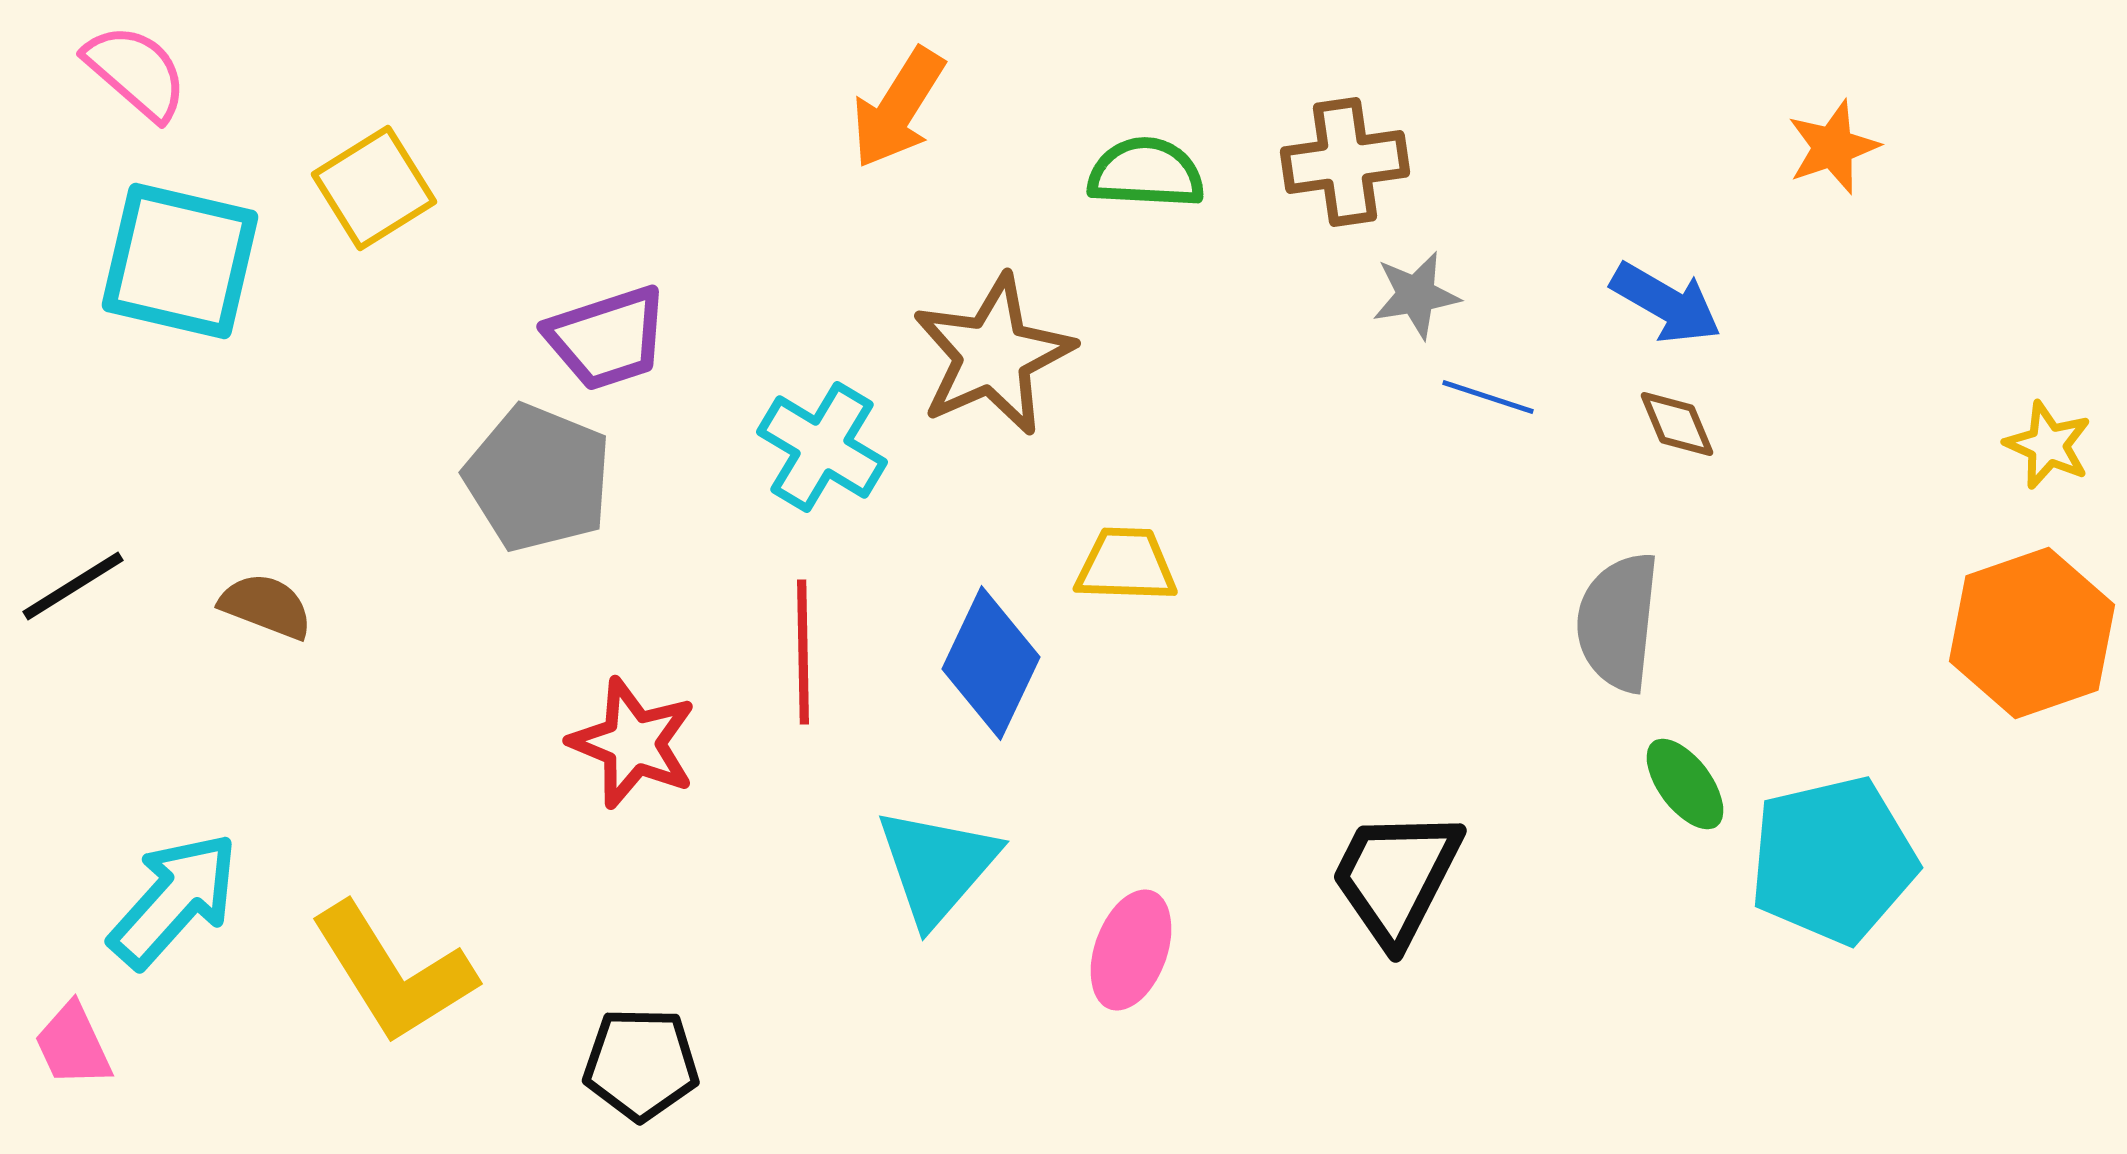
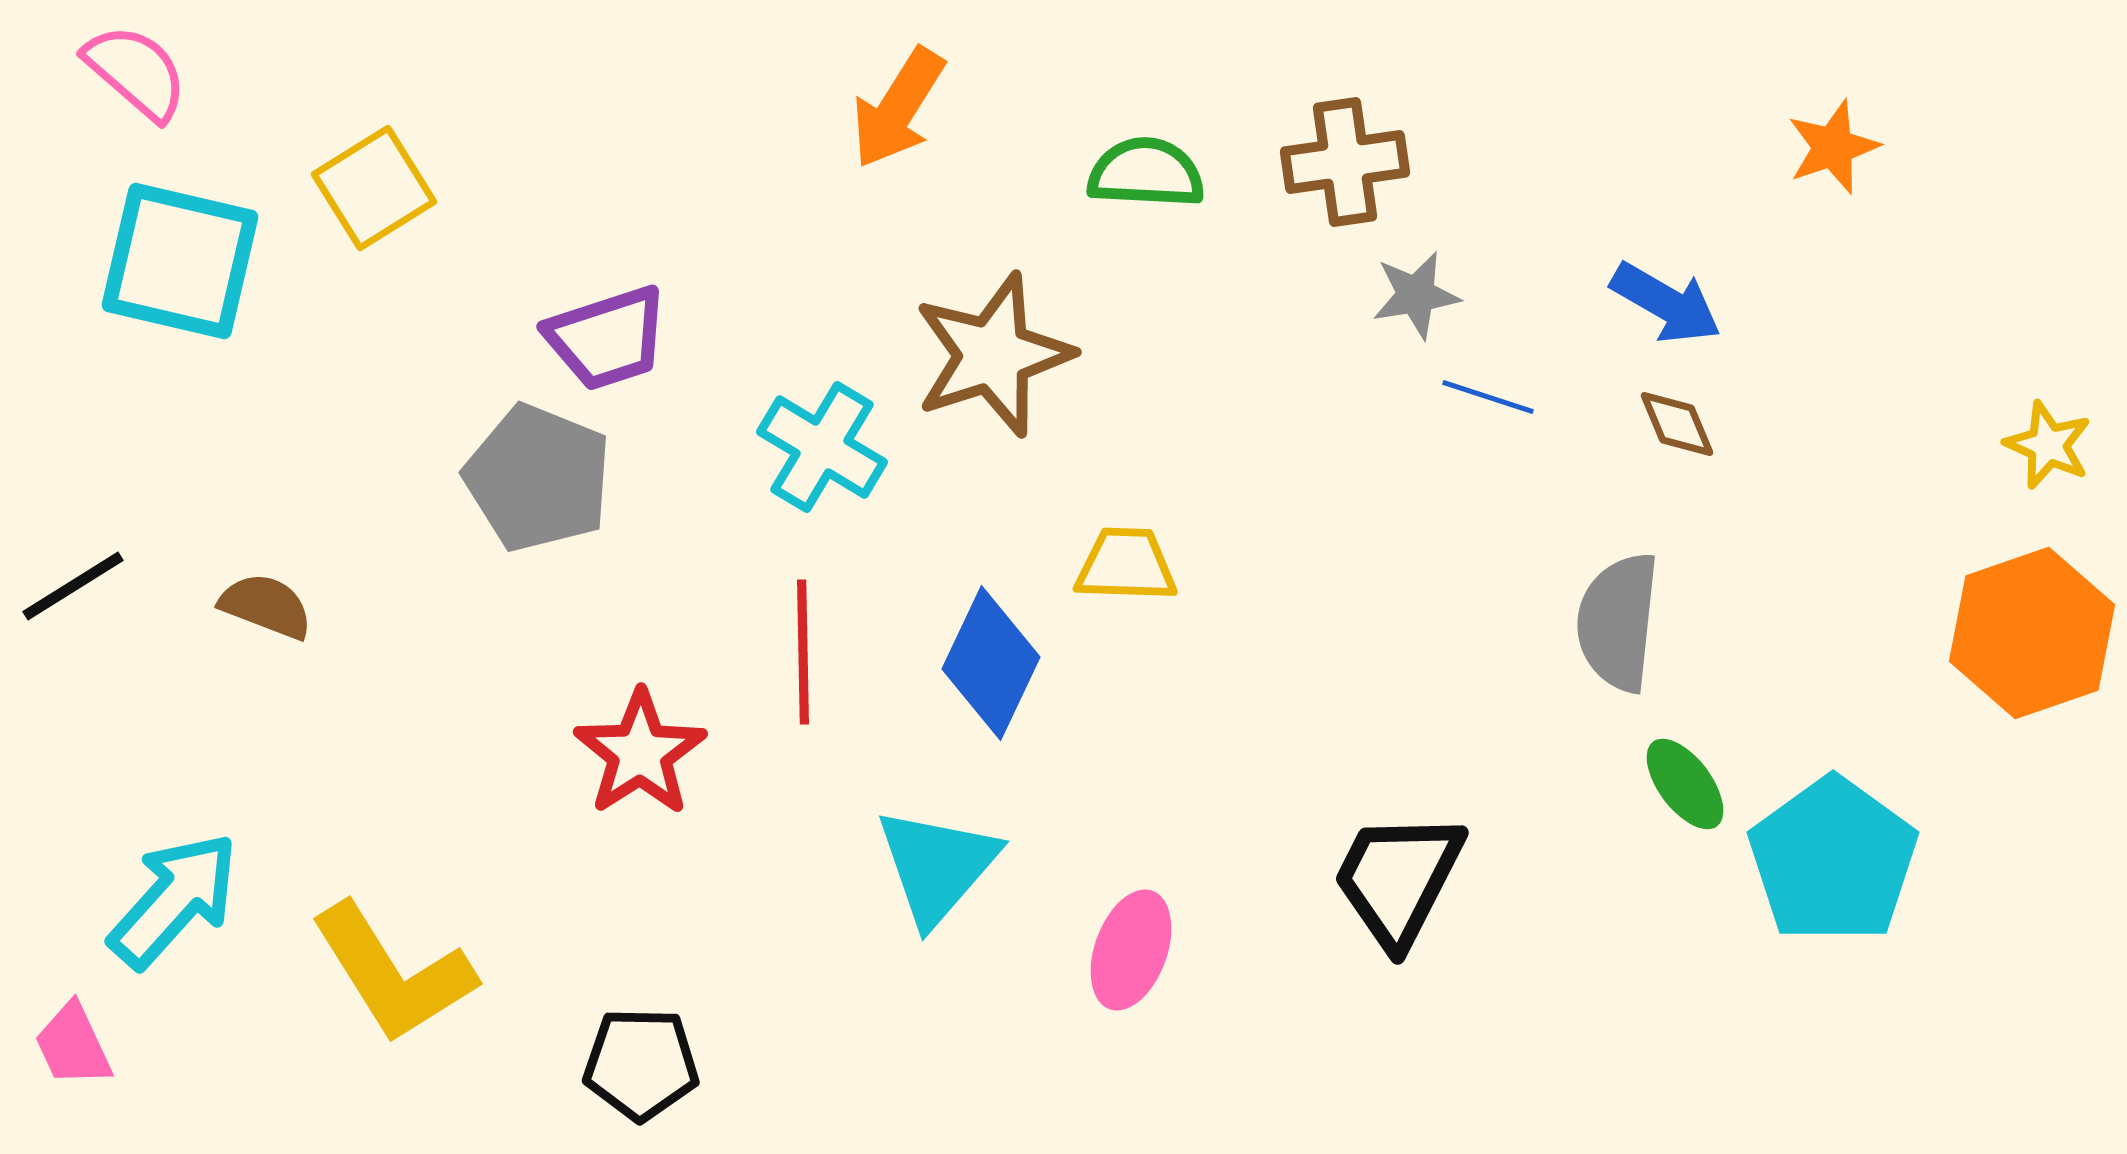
brown star: rotated 6 degrees clockwise
red star: moved 7 px right, 10 px down; rotated 17 degrees clockwise
cyan pentagon: rotated 23 degrees counterclockwise
black trapezoid: moved 2 px right, 2 px down
